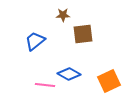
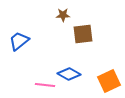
blue trapezoid: moved 16 px left
